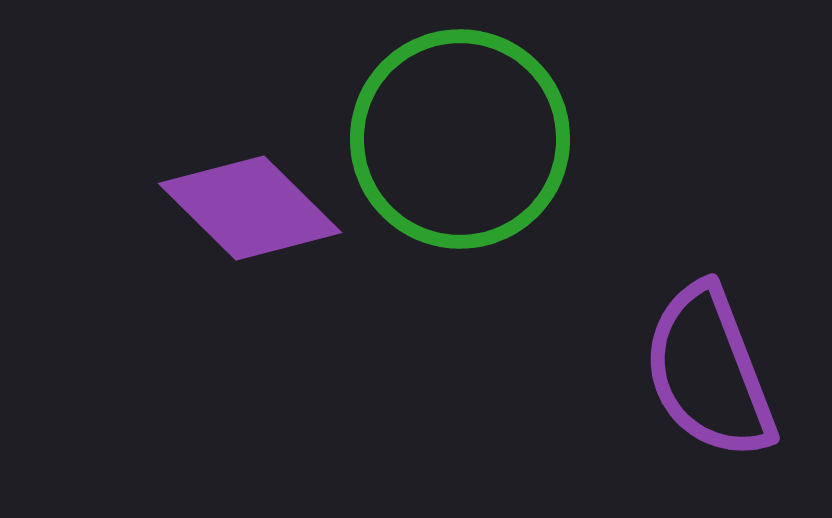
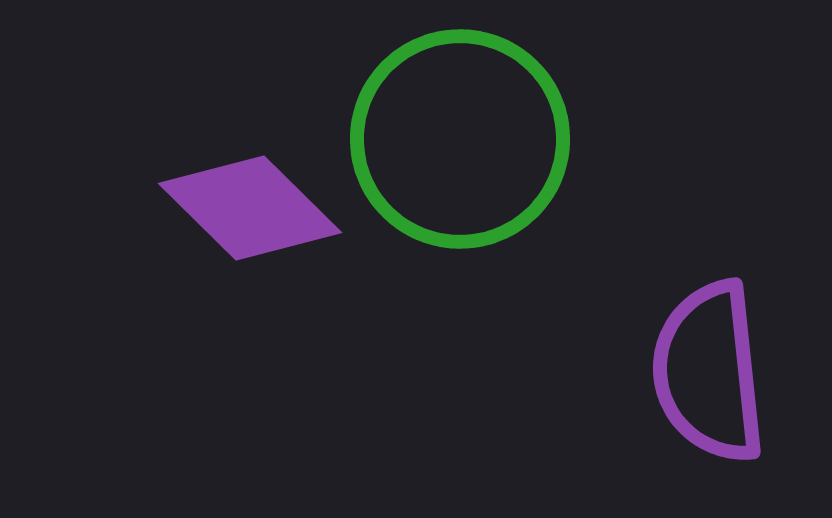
purple semicircle: rotated 15 degrees clockwise
